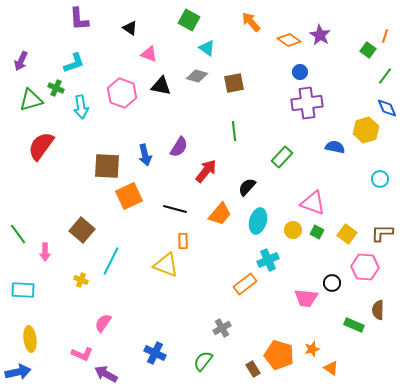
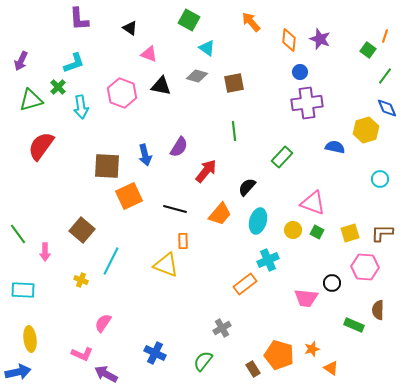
purple star at (320, 35): moved 4 px down; rotated 10 degrees counterclockwise
orange diamond at (289, 40): rotated 60 degrees clockwise
green cross at (56, 88): moved 2 px right, 1 px up; rotated 21 degrees clockwise
yellow square at (347, 234): moved 3 px right, 1 px up; rotated 36 degrees clockwise
